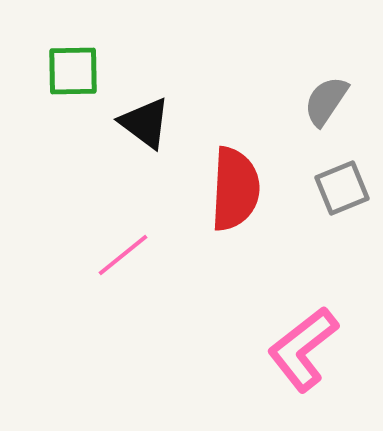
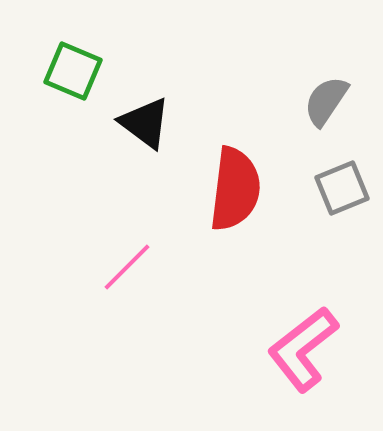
green square: rotated 24 degrees clockwise
red semicircle: rotated 4 degrees clockwise
pink line: moved 4 px right, 12 px down; rotated 6 degrees counterclockwise
